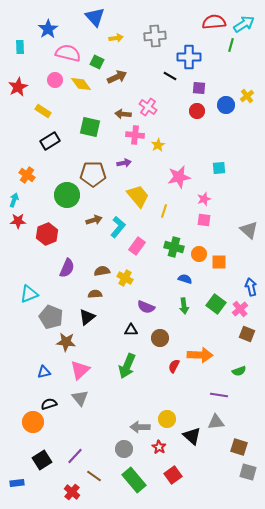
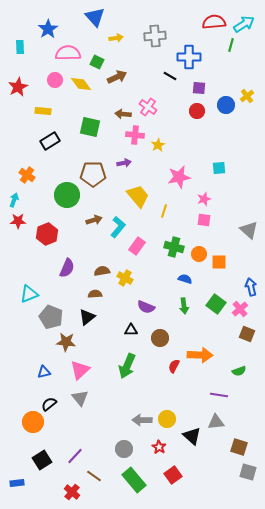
pink semicircle at (68, 53): rotated 15 degrees counterclockwise
yellow rectangle at (43, 111): rotated 28 degrees counterclockwise
black semicircle at (49, 404): rotated 21 degrees counterclockwise
gray arrow at (140, 427): moved 2 px right, 7 px up
